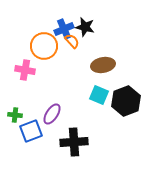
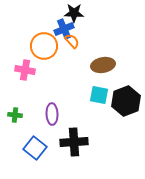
black star: moved 11 px left, 14 px up; rotated 12 degrees counterclockwise
cyan square: rotated 12 degrees counterclockwise
purple ellipse: rotated 35 degrees counterclockwise
blue square: moved 4 px right, 17 px down; rotated 30 degrees counterclockwise
